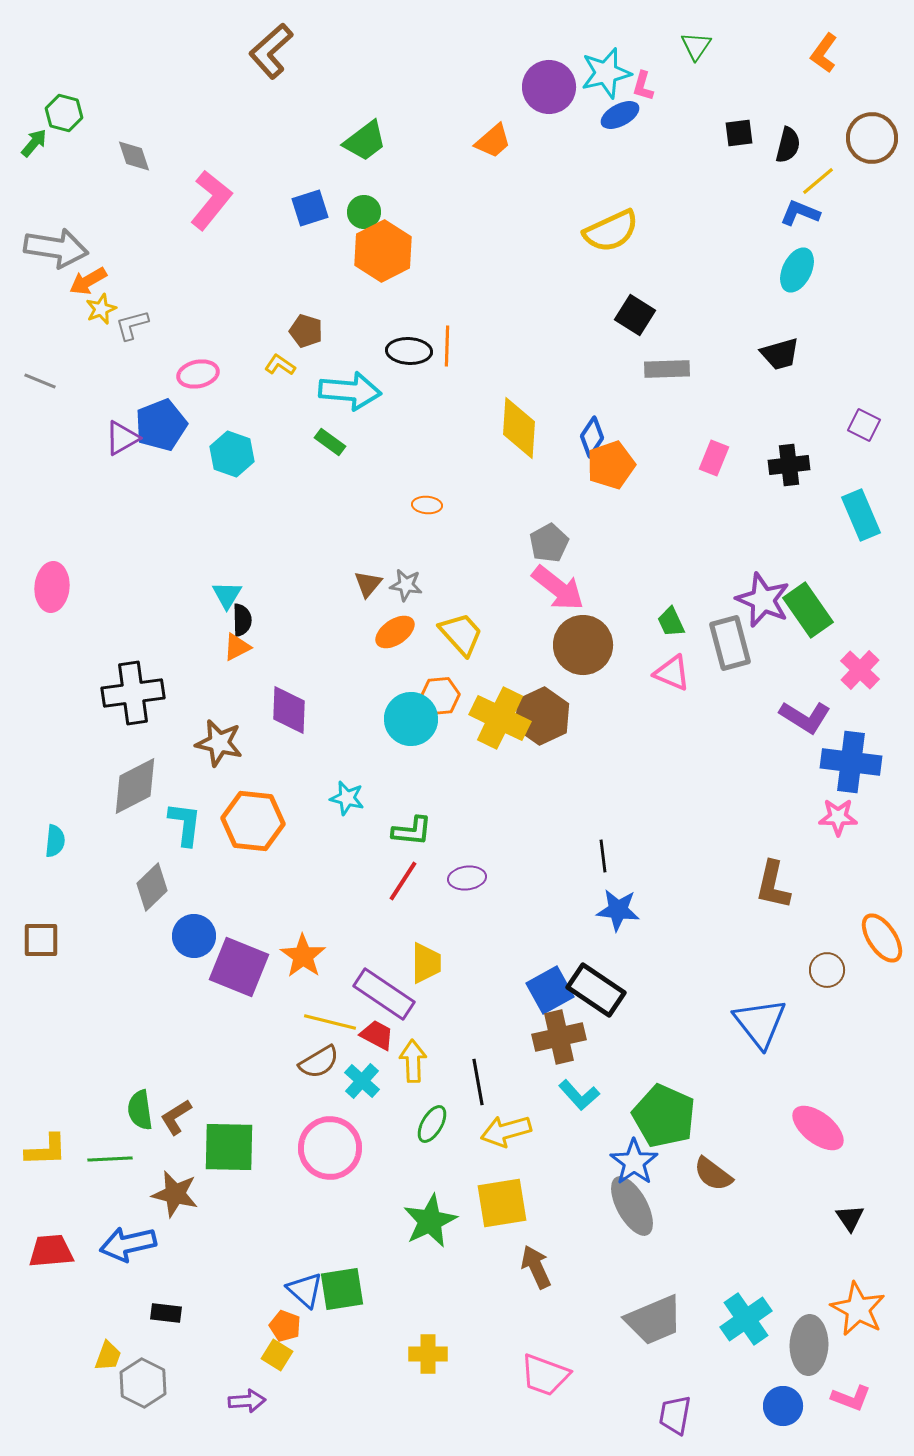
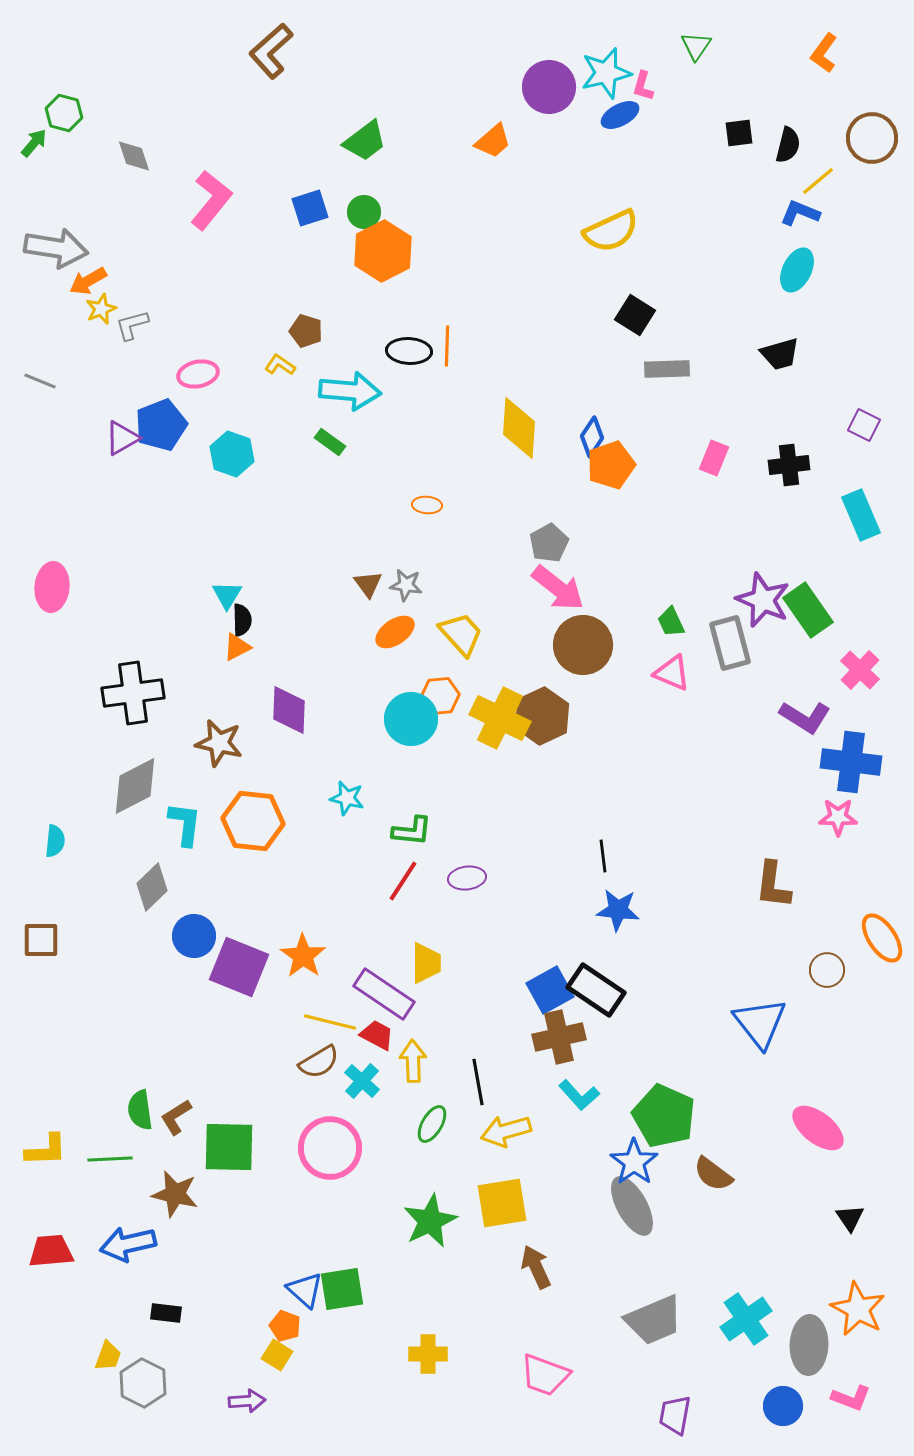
brown triangle at (368, 584): rotated 16 degrees counterclockwise
brown L-shape at (773, 885): rotated 6 degrees counterclockwise
